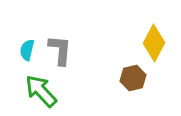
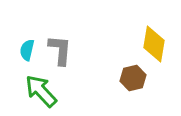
yellow diamond: moved 1 px down; rotated 18 degrees counterclockwise
